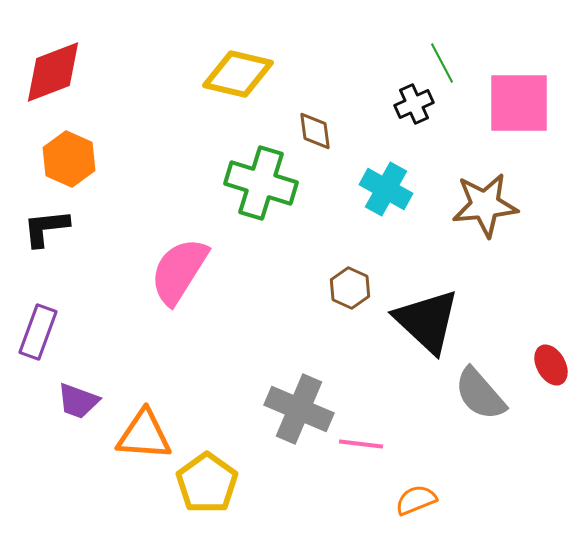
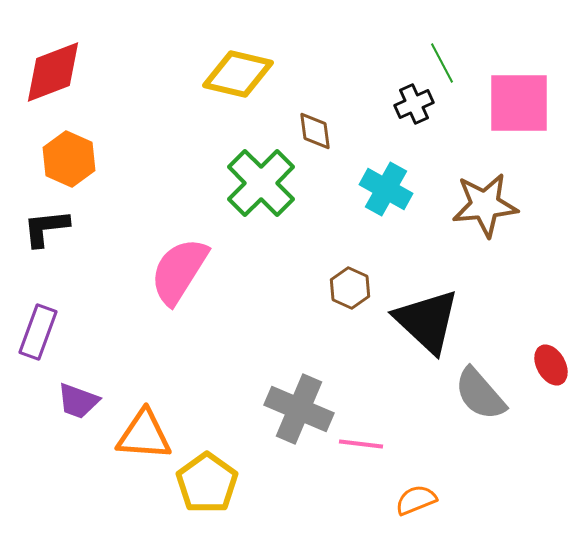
green cross: rotated 28 degrees clockwise
